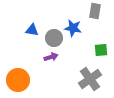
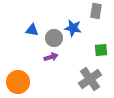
gray rectangle: moved 1 px right
orange circle: moved 2 px down
